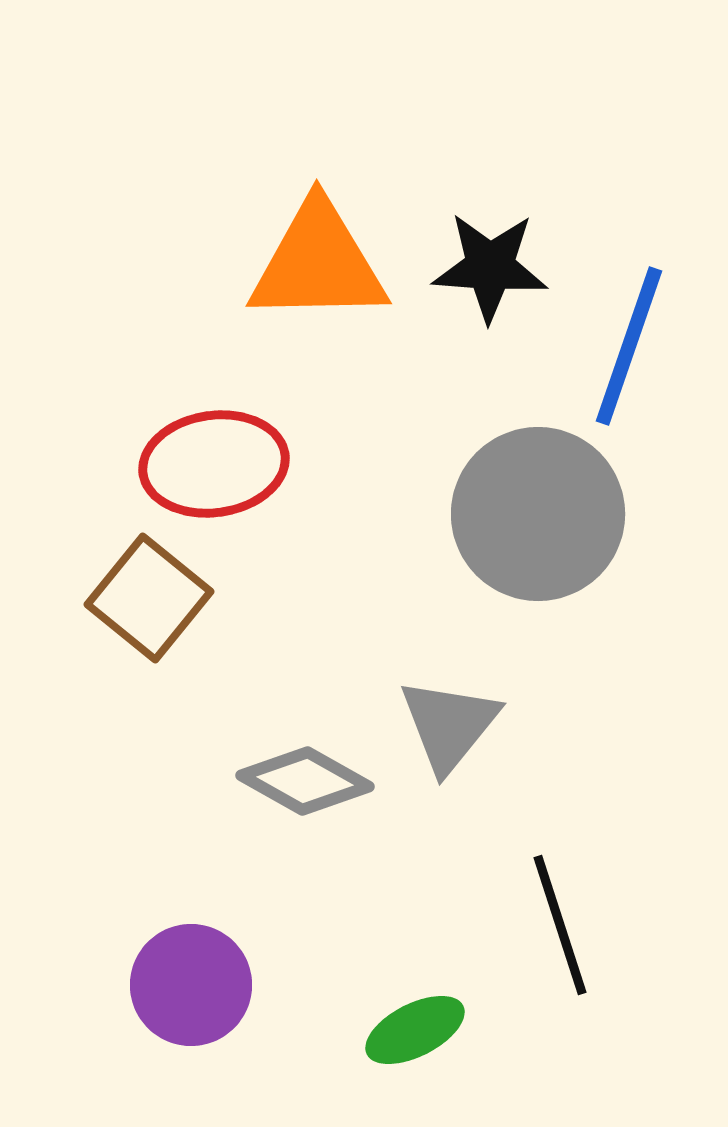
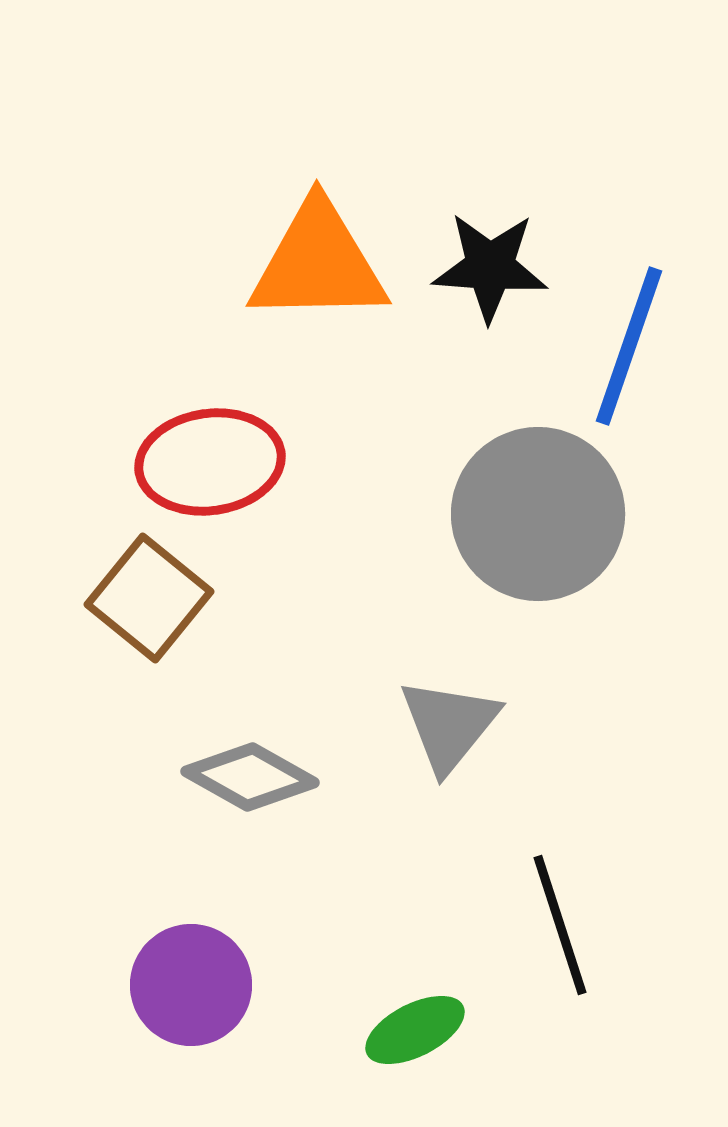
red ellipse: moved 4 px left, 2 px up
gray diamond: moved 55 px left, 4 px up
